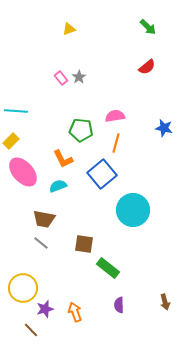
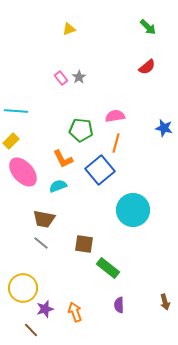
blue square: moved 2 px left, 4 px up
